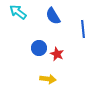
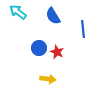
red star: moved 2 px up
